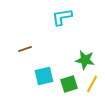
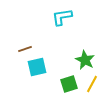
green star: rotated 18 degrees clockwise
cyan square: moved 7 px left, 9 px up
